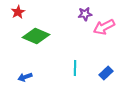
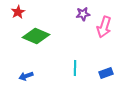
purple star: moved 2 px left
pink arrow: rotated 45 degrees counterclockwise
blue rectangle: rotated 24 degrees clockwise
blue arrow: moved 1 px right, 1 px up
